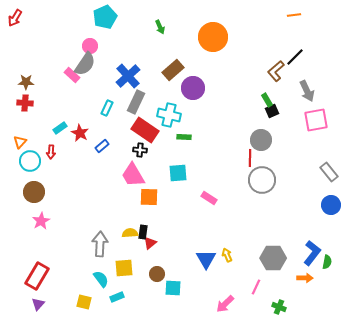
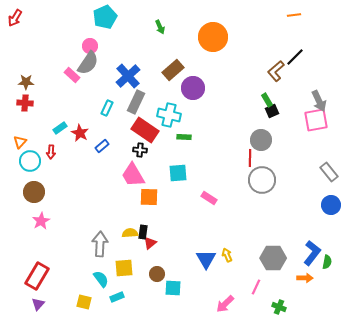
gray semicircle at (85, 64): moved 3 px right, 1 px up
gray arrow at (307, 91): moved 12 px right, 10 px down
